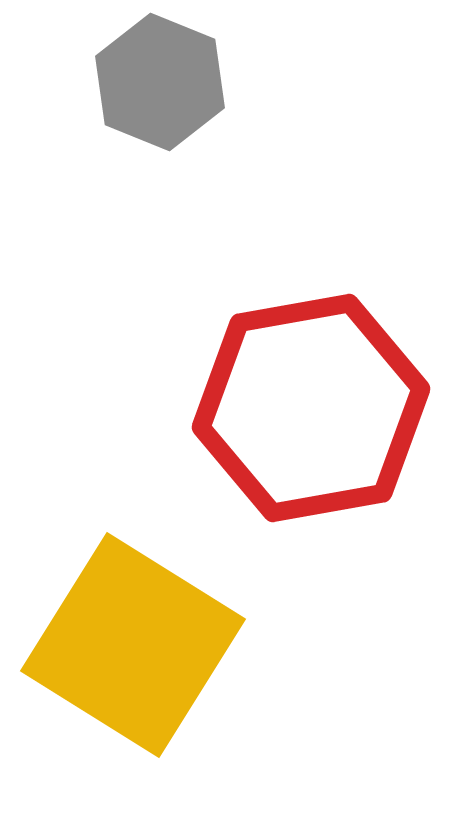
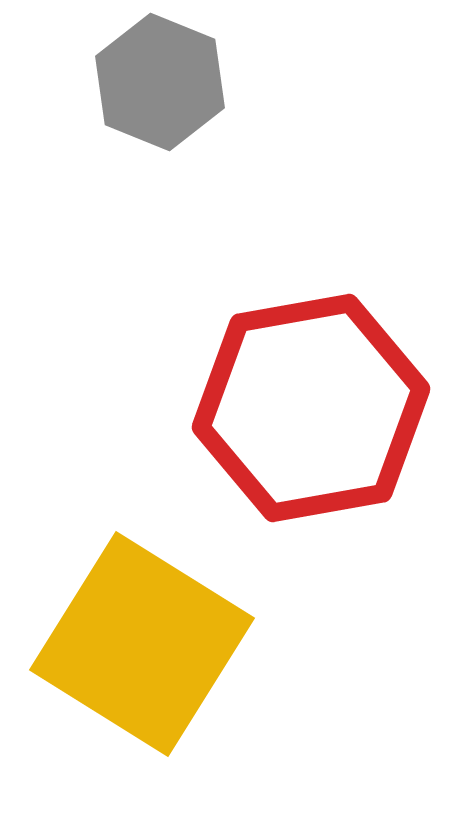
yellow square: moved 9 px right, 1 px up
